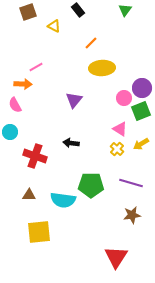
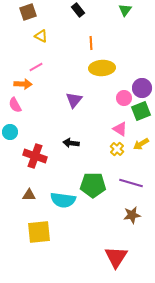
yellow triangle: moved 13 px left, 10 px down
orange line: rotated 48 degrees counterclockwise
green pentagon: moved 2 px right
